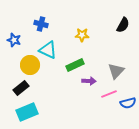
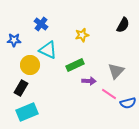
blue cross: rotated 24 degrees clockwise
yellow star: rotated 16 degrees counterclockwise
blue star: rotated 16 degrees counterclockwise
black rectangle: rotated 21 degrees counterclockwise
pink line: rotated 56 degrees clockwise
